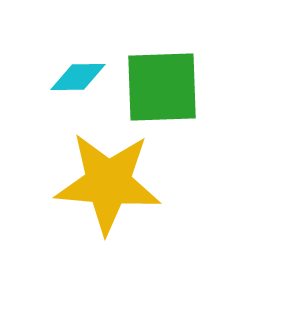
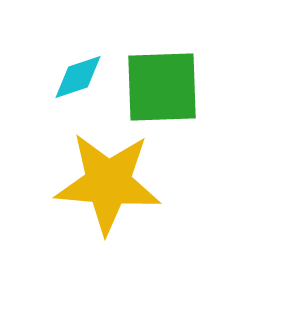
cyan diamond: rotated 18 degrees counterclockwise
